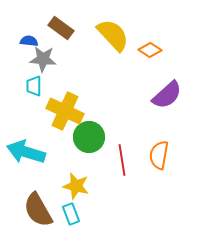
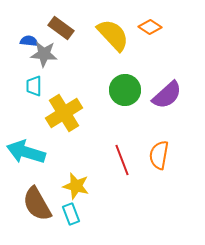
orange diamond: moved 23 px up
gray star: moved 1 px right, 5 px up
yellow cross: moved 1 px left, 2 px down; rotated 33 degrees clockwise
green circle: moved 36 px right, 47 px up
red line: rotated 12 degrees counterclockwise
brown semicircle: moved 1 px left, 6 px up
